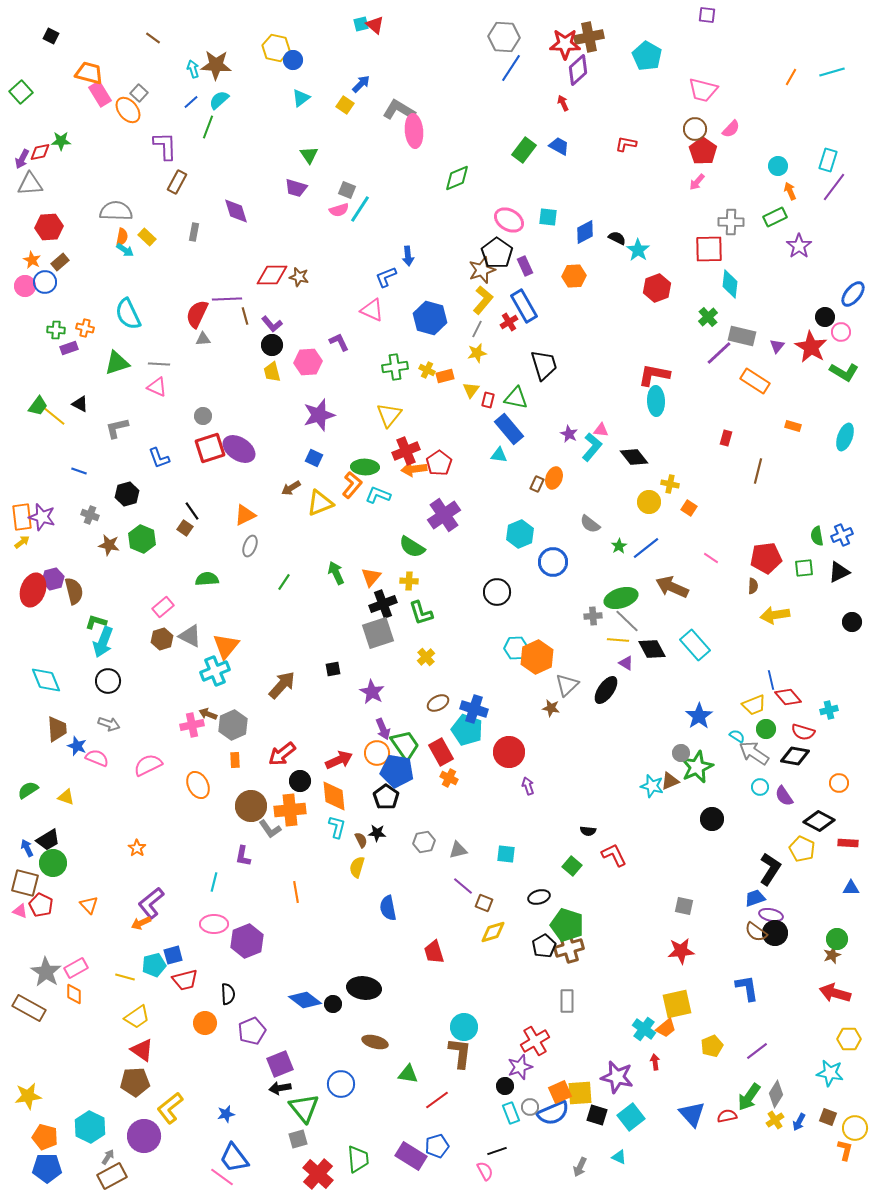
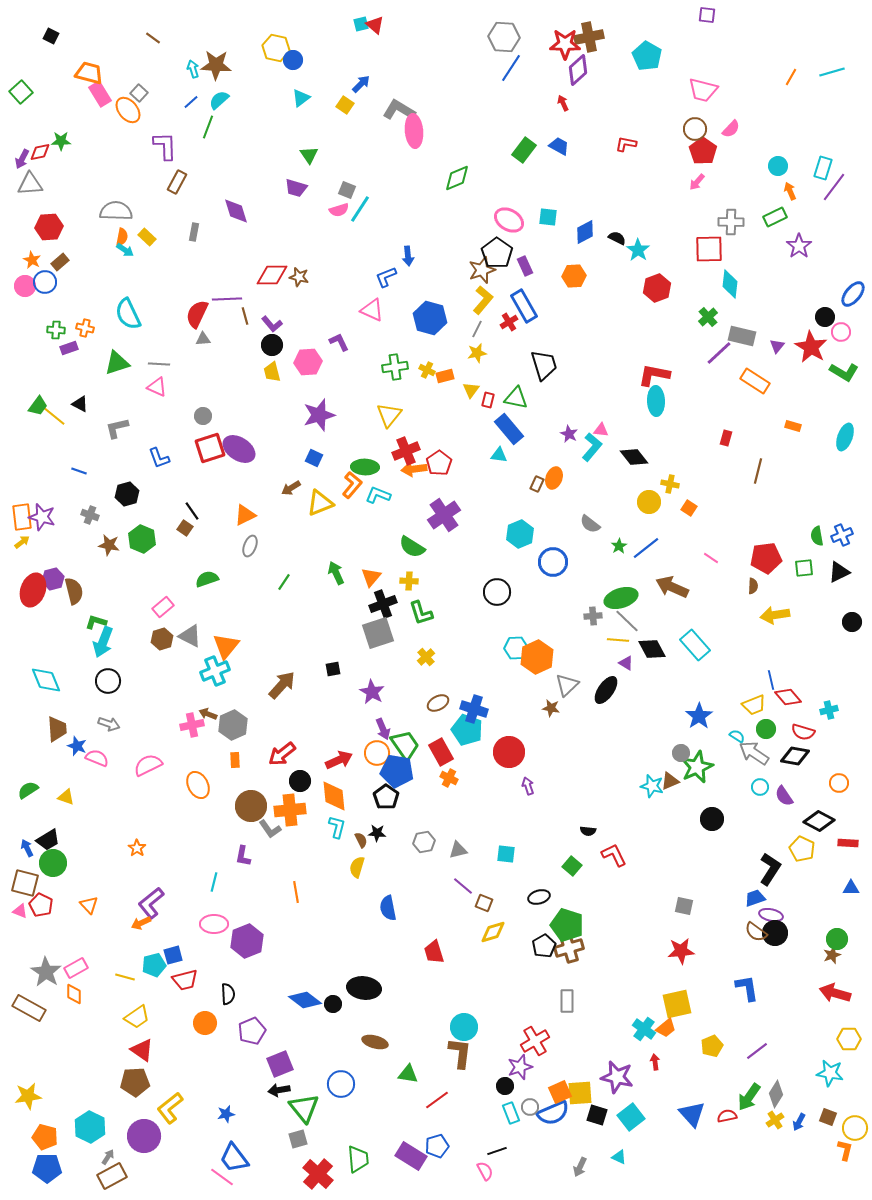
cyan rectangle at (828, 160): moved 5 px left, 8 px down
green semicircle at (207, 579): rotated 15 degrees counterclockwise
black arrow at (280, 1088): moved 1 px left, 2 px down
